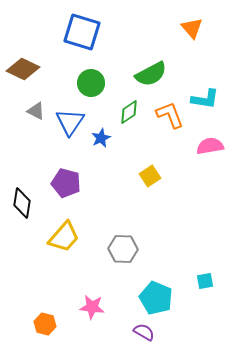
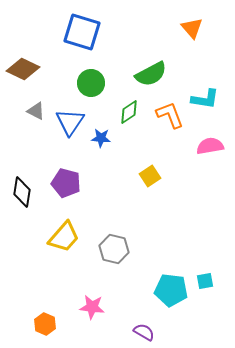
blue star: rotated 30 degrees clockwise
black diamond: moved 11 px up
gray hexagon: moved 9 px left; rotated 12 degrees clockwise
cyan pentagon: moved 15 px right, 8 px up; rotated 16 degrees counterclockwise
orange hexagon: rotated 10 degrees clockwise
